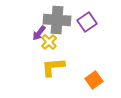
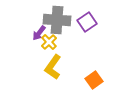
yellow L-shape: rotated 50 degrees counterclockwise
